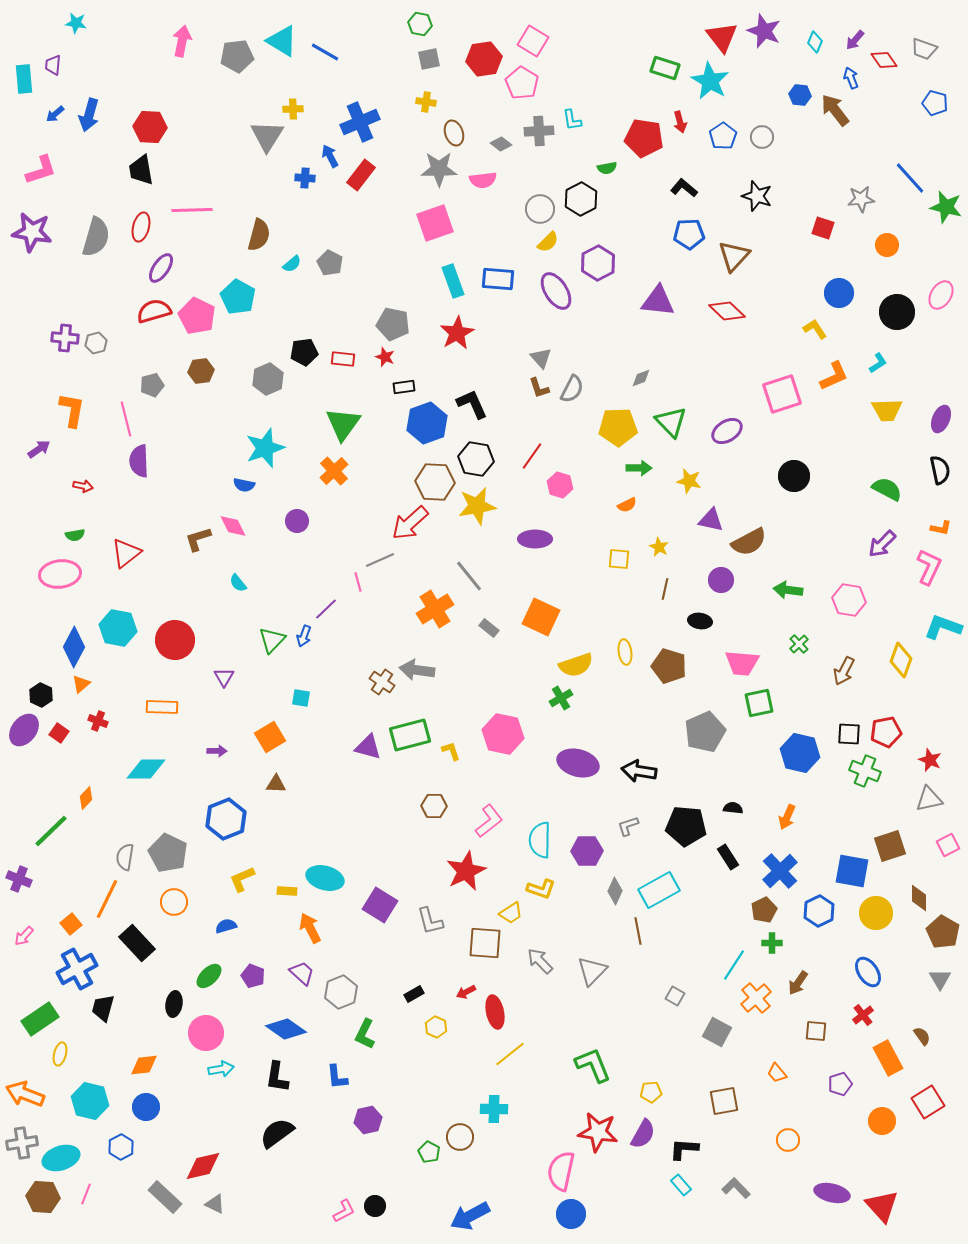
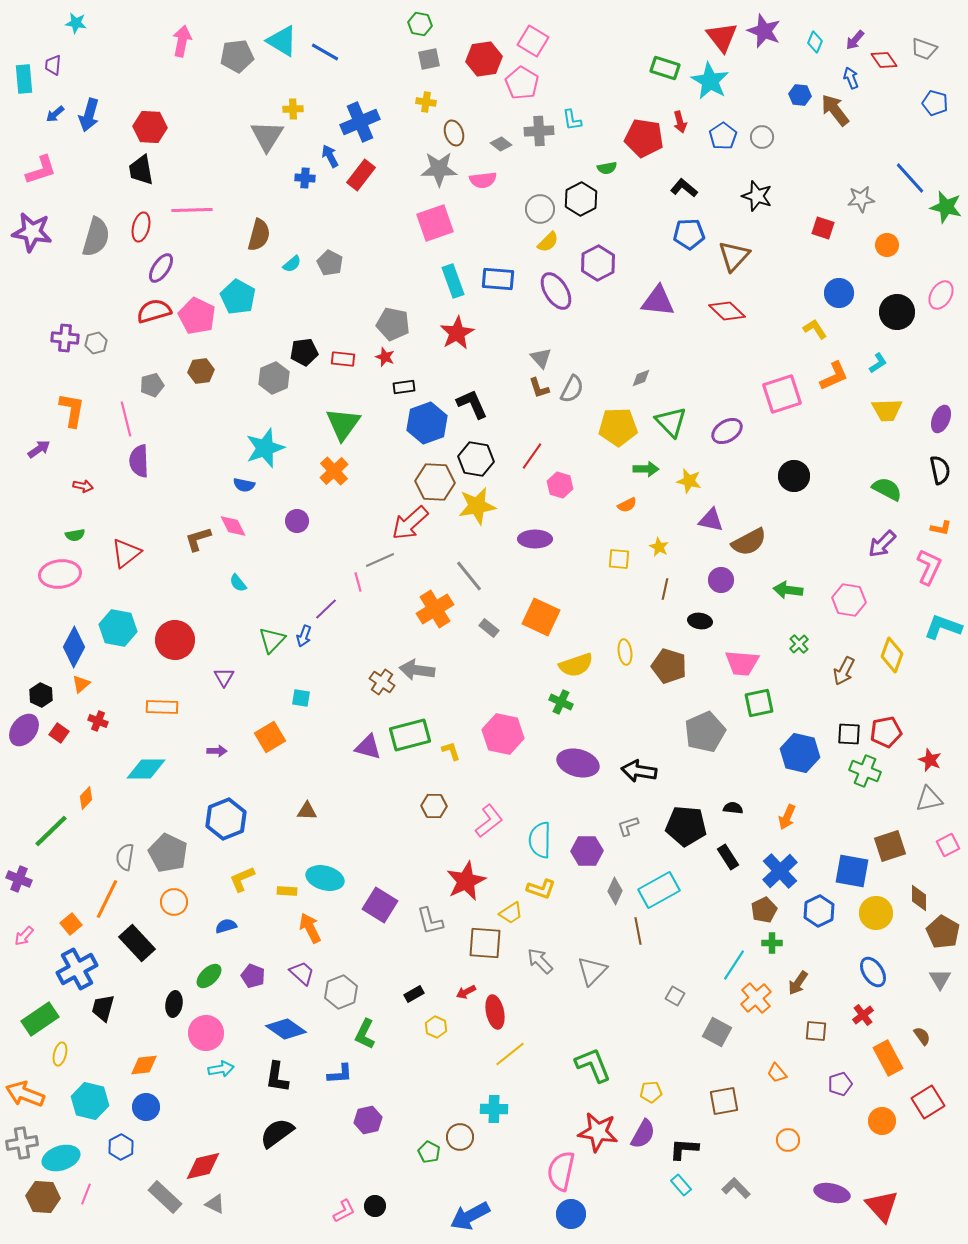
gray hexagon at (268, 379): moved 6 px right, 1 px up
green arrow at (639, 468): moved 7 px right, 1 px down
yellow diamond at (901, 660): moved 9 px left, 5 px up
green cross at (561, 698): moved 4 px down; rotated 35 degrees counterclockwise
brown triangle at (276, 784): moved 31 px right, 27 px down
red star at (466, 871): moved 10 px down
blue ellipse at (868, 972): moved 5 px right
blue L-shape at (337, 1077): moved 3 px right, 3 px up; rotated 88 degrees counterclockwise
